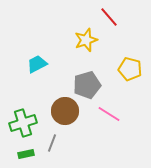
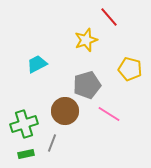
green cross: moved 1 px right, 1 px down
